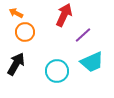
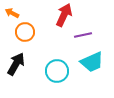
orange arrow: moved 4 px left
purple line: rotated 30 degrees clockwise
